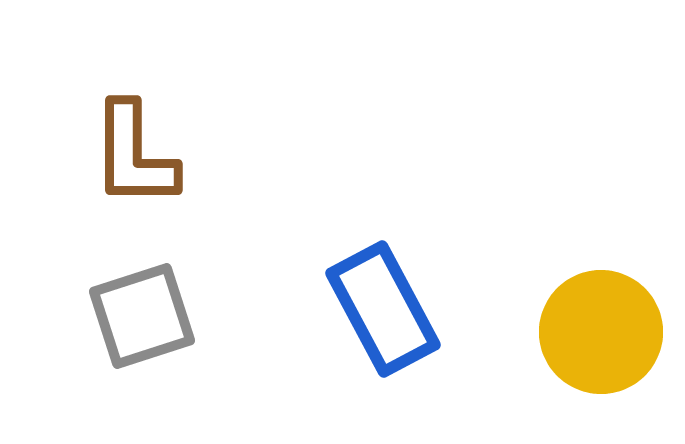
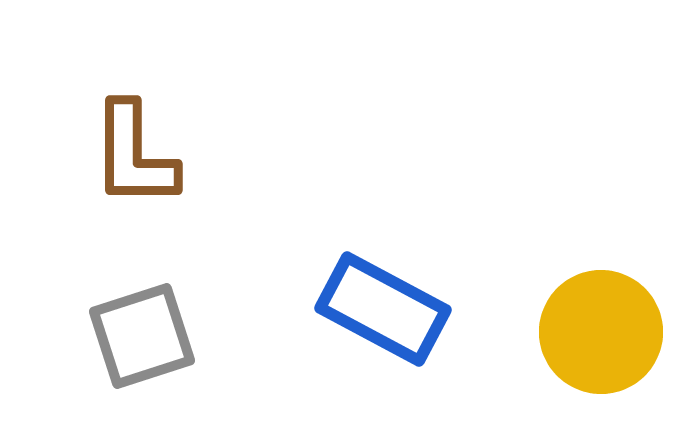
blue rectangle: rotated 34 degrees counterclockwise
gray square: moved 20 px down
